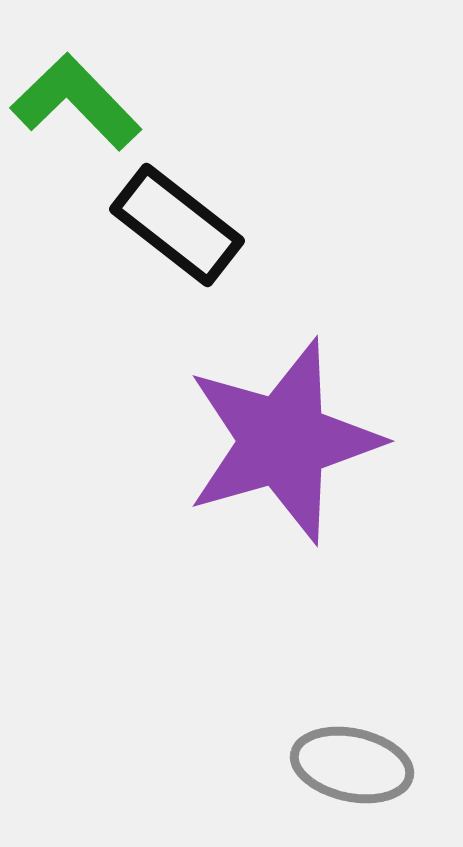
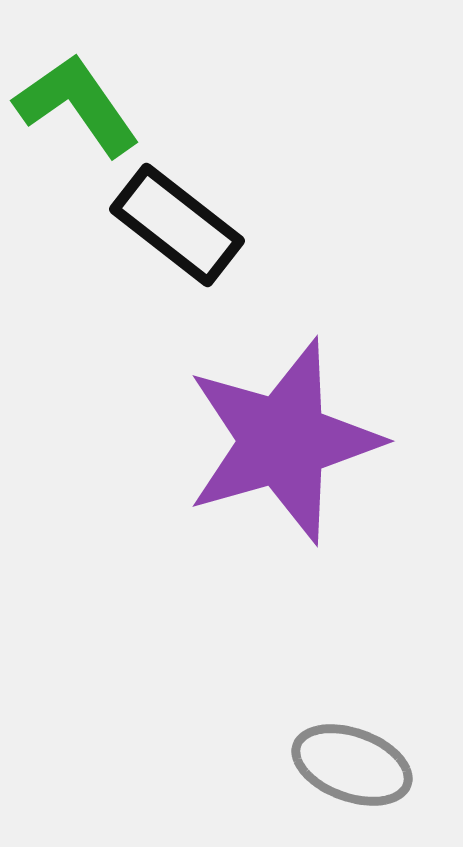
green L-shape: moved 1 px right, 3 px down; rotated 9 degrees clockwise
gray ellipse: rotated 8 degrees clockwise
